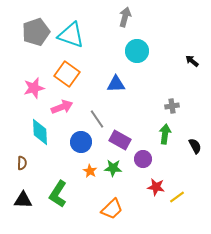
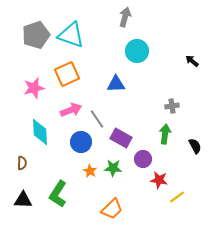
gray pentagon: moved 3 px down
orange square: rotated 30 degrees clockwise
pink arrow: moved 9 px right, 3 px down
purple rectangle: moved 1 px right, 2 px up
red star: moved 3 px right, 7 px up
